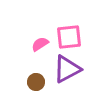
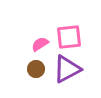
brown circle: moved 13 px up
